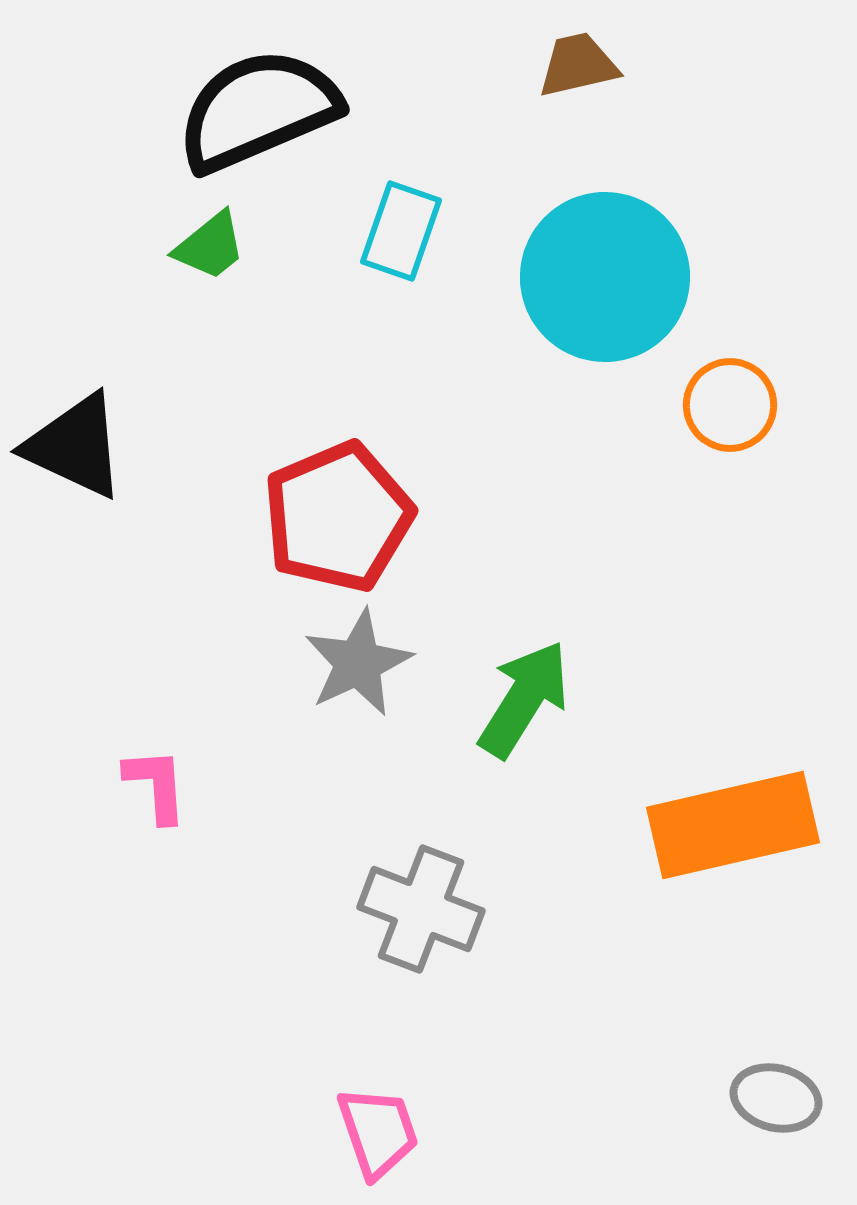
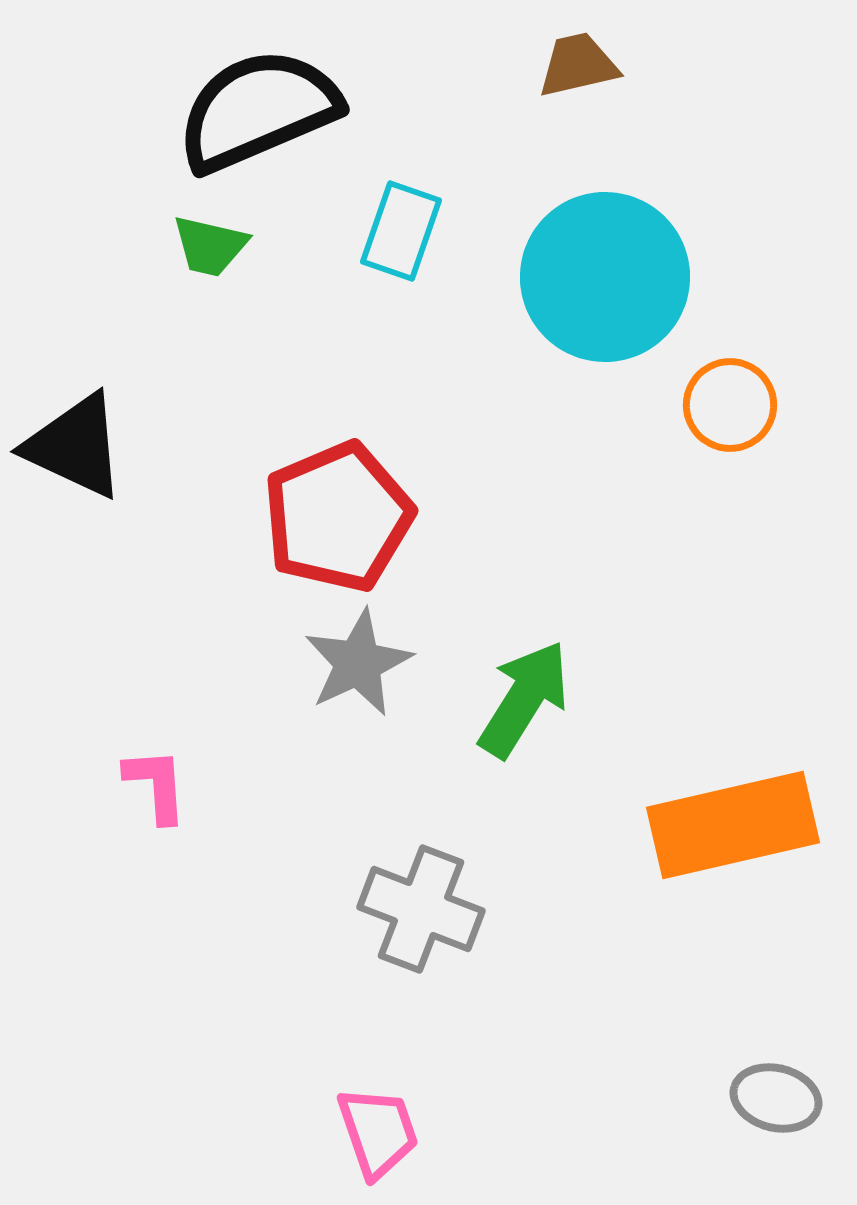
green trapezoid: rotated 52 degrees clockwise
